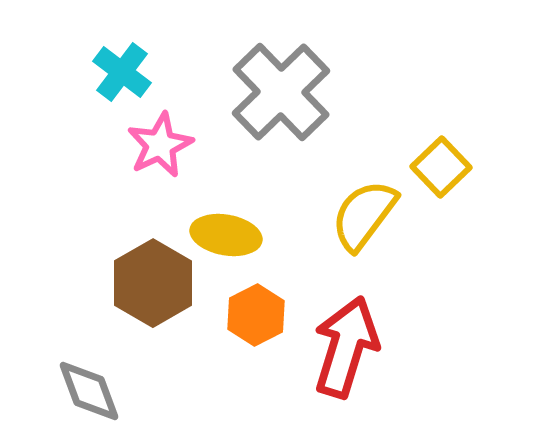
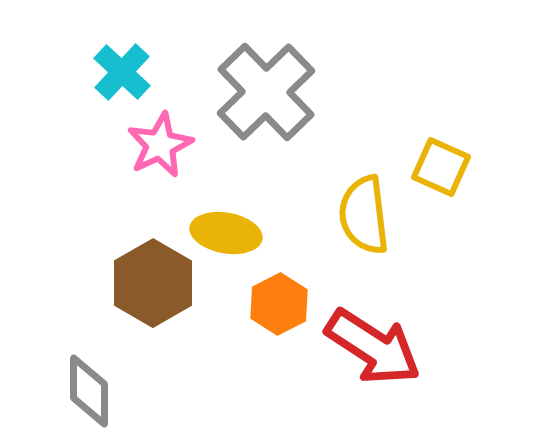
cyan cross: rotated 6 degrees clockwise
gray cross: moved 15 px left
yellow square: rotated 22 degrees counterclockwise
yellow semicircle: rotated 44 degrees counterclockwise
yellow ellipse: moved 2 px up
orange hexagon: moved 23 px right, 11 px up
red arrow: moved 27 px right; rotated 106 degrees clockwise
gray diamond: rotated 20 degrees clockwise
